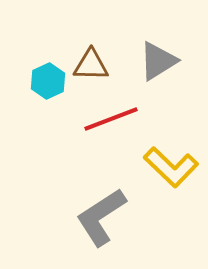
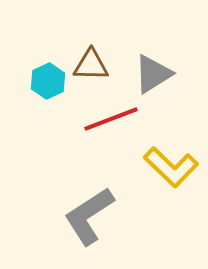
gray triangle: moved 5 px left, 13 px down
gray L-shape: moved 12 px left, 1 px up
